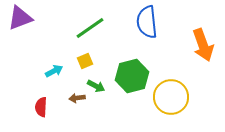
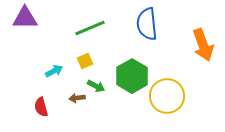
purple triangle: moved 5 px right; rotated 20 degrees clockwise
blue semicircle: moved 2 px down
green line: rotated 12 degrees clockwise
green hexagon: rotated 16 degrees counterclockwise
yellow circle: moved 4 px left, 1 px up
red semicircle: rotated 18 degrees counterclockwise
